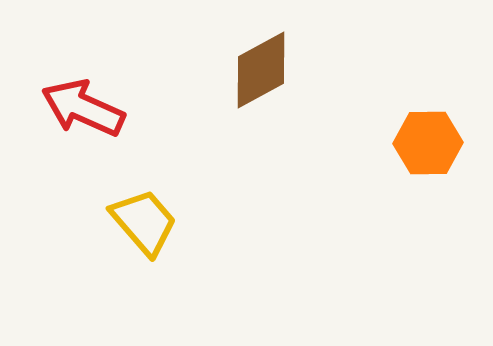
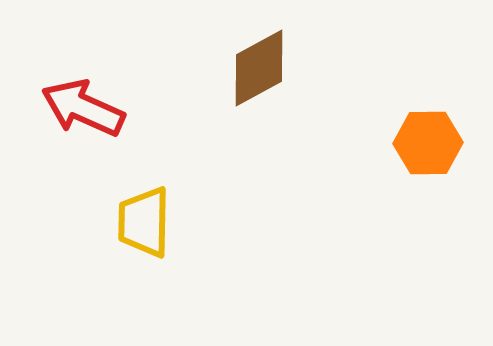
brown diamond: moved 2 px left, 2 px up
yellow trapezoid: rotated 138 degrees counterclockwise
